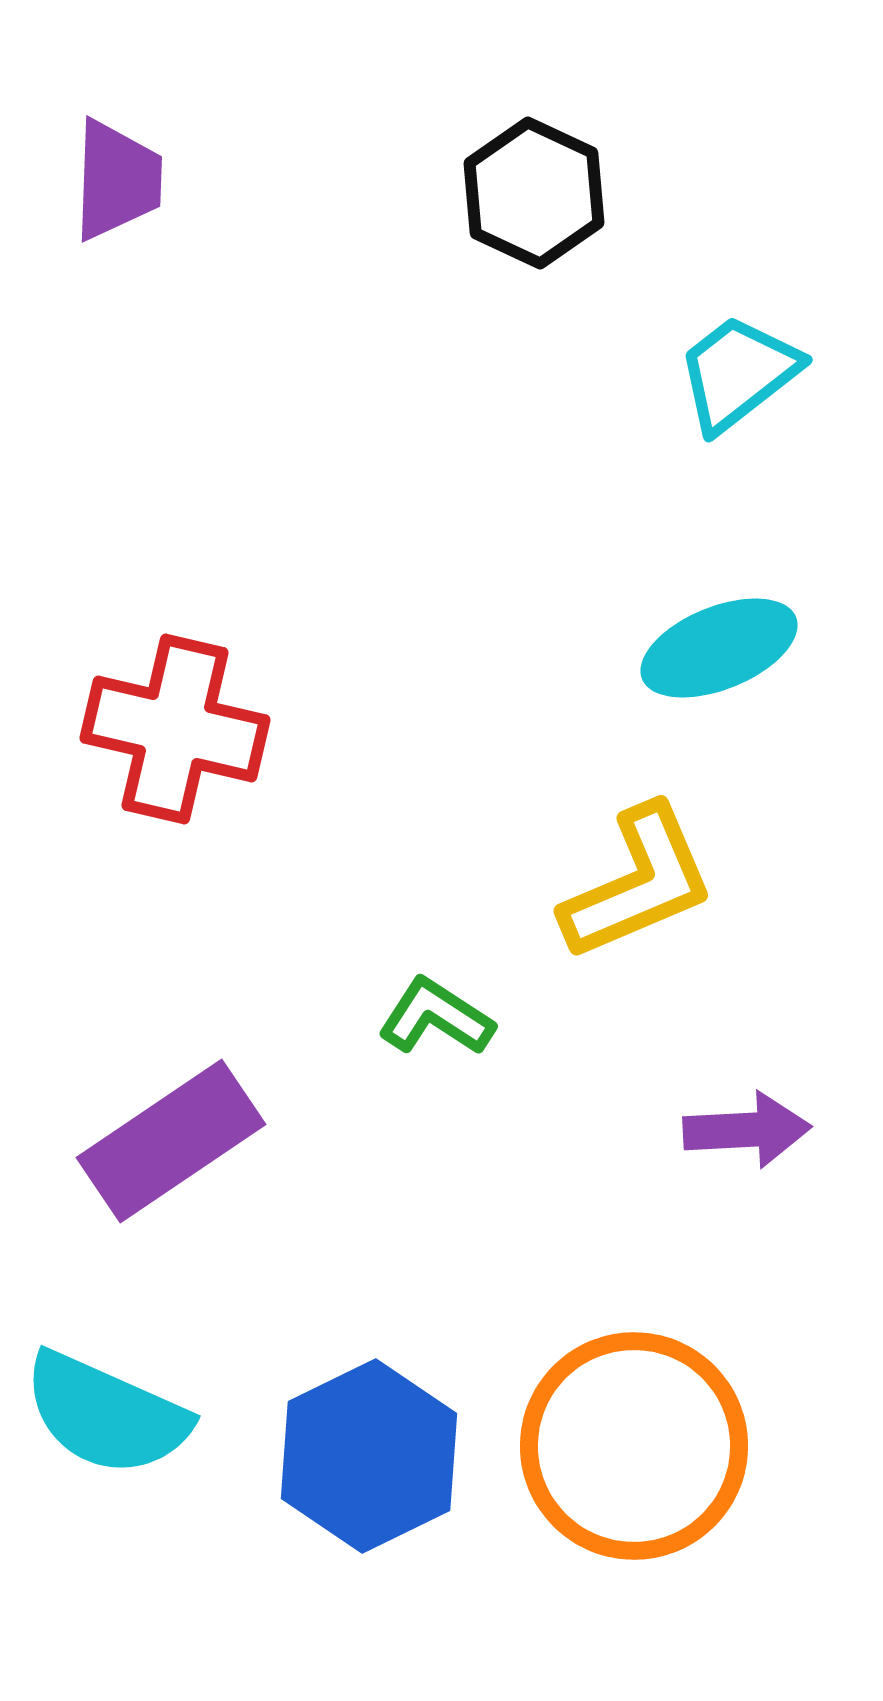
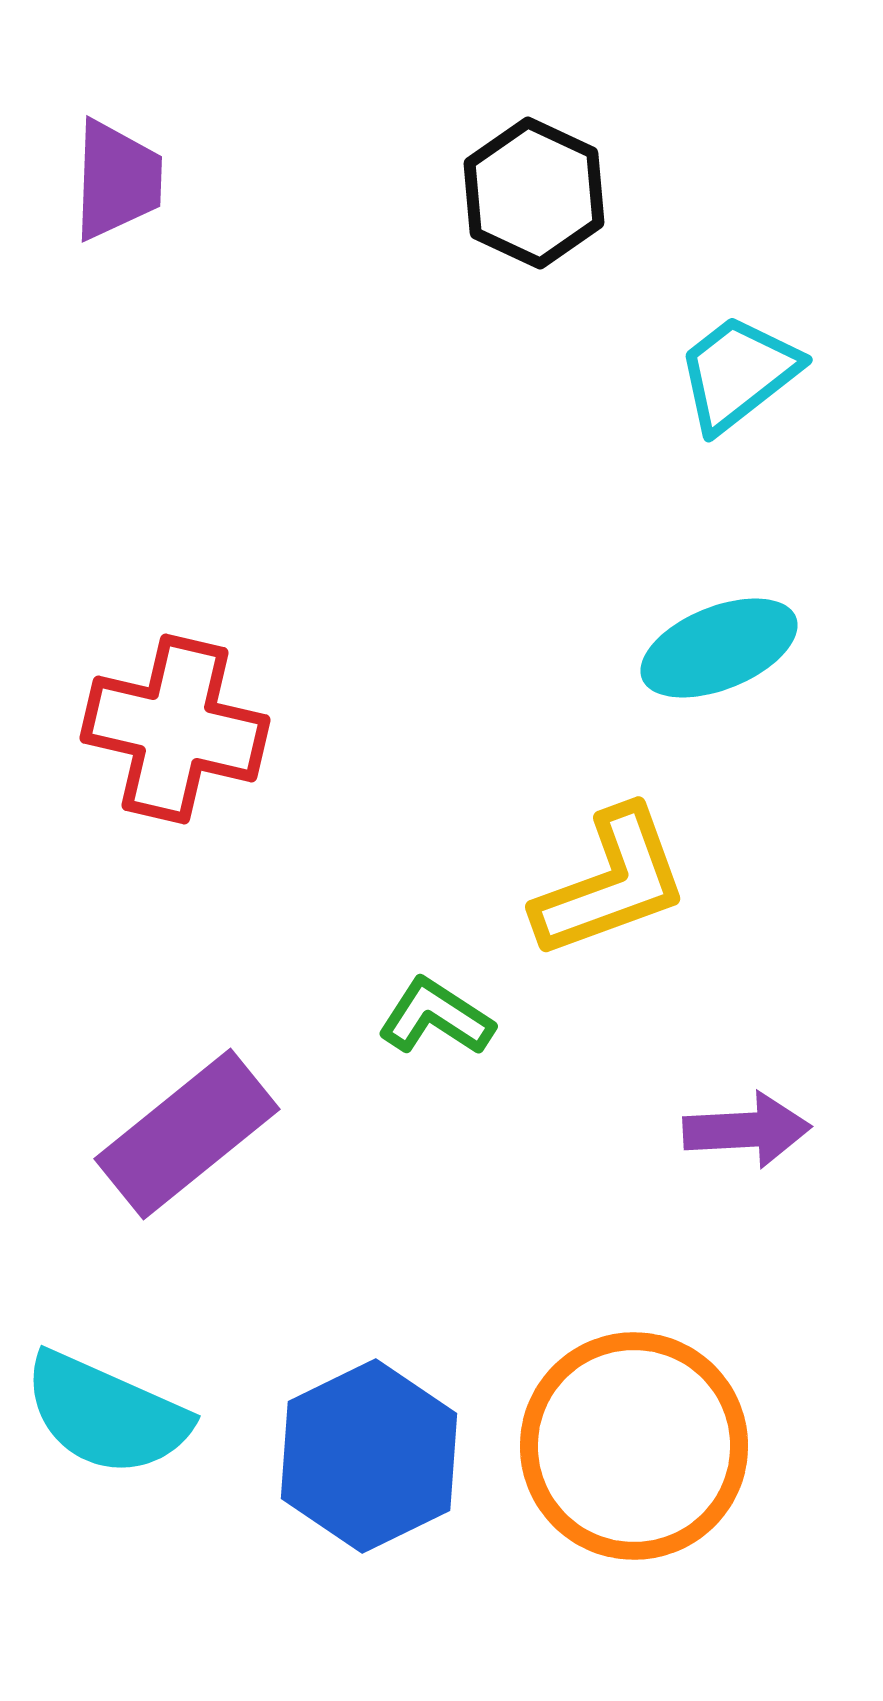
yellow L-shape: moved 27 px left; rotated 3 degrees clockwise
purple rectangle: moved 16 px right, 7 px up; rotated 5 degrees counterclockwise
